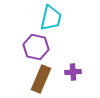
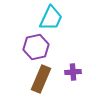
cyan trapezoid: rotated 12 degrees clockwise
purple hexagon: rotated 25 degrees counterclockwise
